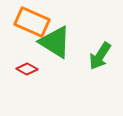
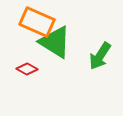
orange rectangle: moved 5 px right
